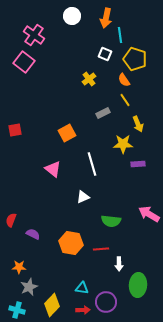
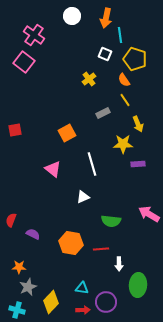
gray star: moved 1 px left
yellow diamond: moved 1 px left, 3 px up
